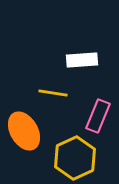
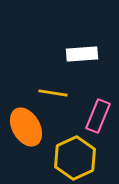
white rectangle: moved 6 px up
orange ellipse: moved 2 px right, 4 px up
